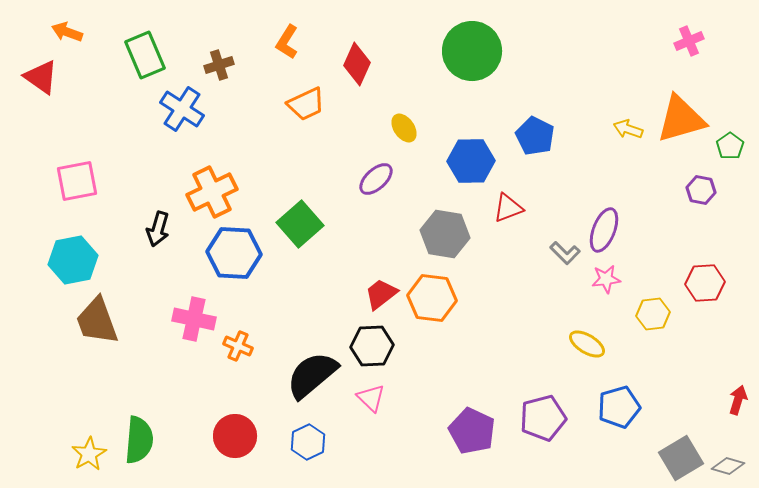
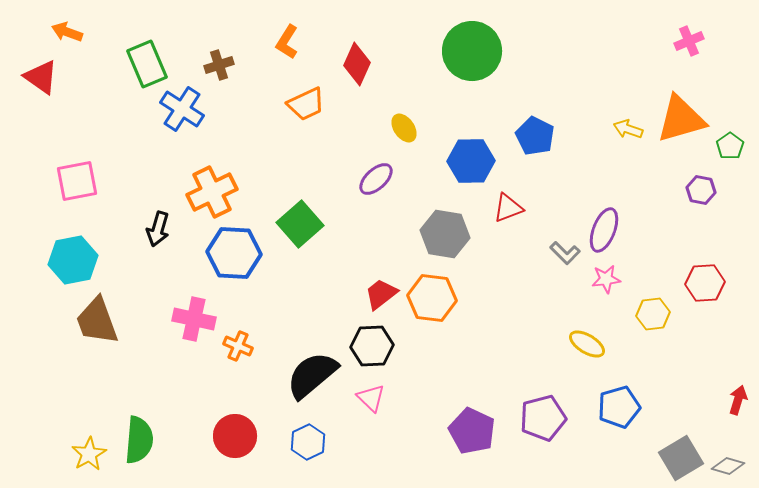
green rectangle at (145, 55): moved 2 px right, 9 px down
